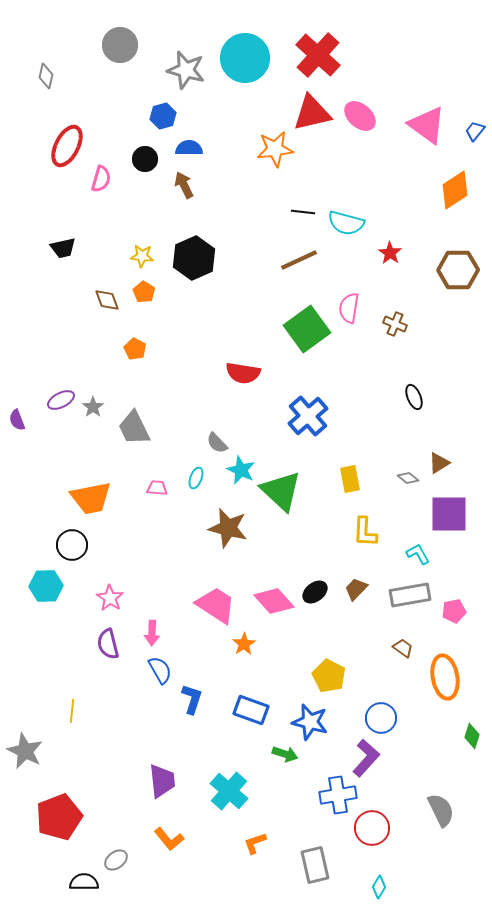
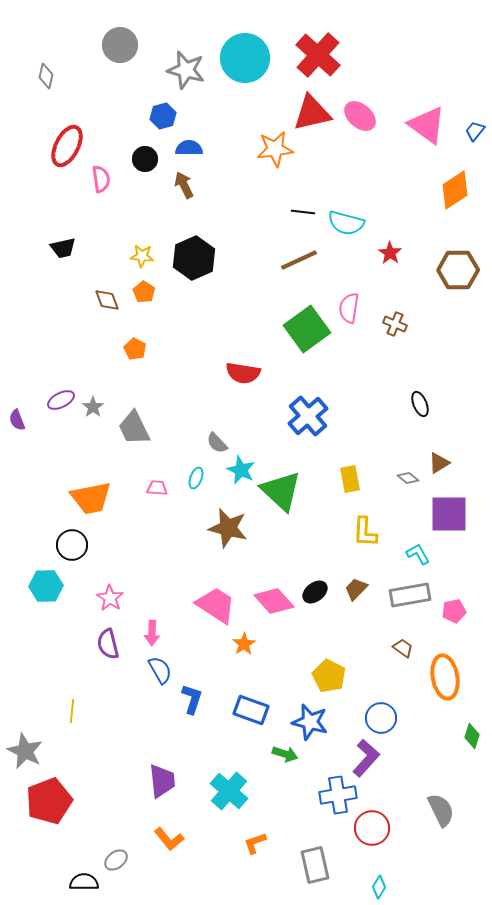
pink semicircle at (101, 179): rotated 24 degrees counterclockwise
black ellipse at (414, 397): moved 6 px right, 7 px down
red pentagon at (59, 817): moved 10 px left, 16 px up
